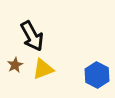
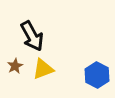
brown star: moved 1 px down
